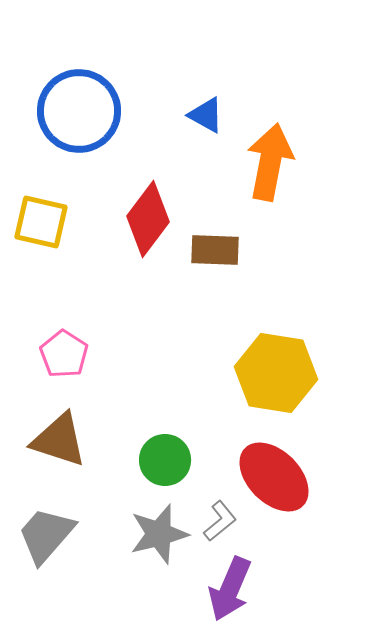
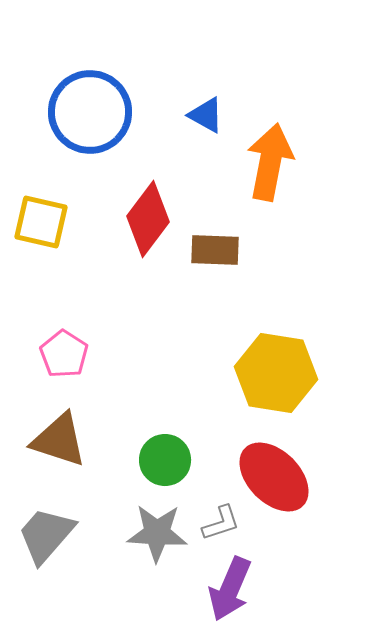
blue circle: moved 11 px right, 1 px down
gray L-shape: moved 1 px right, 2 px down; rotated 21 degrees clockwise
gray star: moved 2 px left, 1 px up; rotated 18 degrees clockwise
